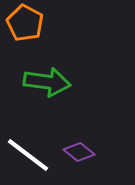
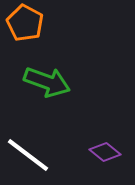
green arrow: rotated 12 degrees clockwise
purple diamond: moved 26 px right
